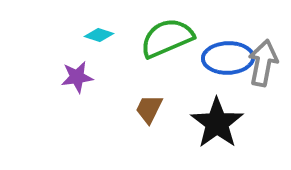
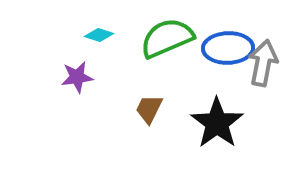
blue ellipse: moved 10 px up
